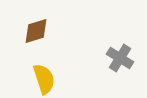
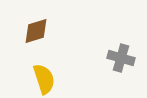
gray cross: moved 1 px right; rotated 16 degrees counterclockwise
